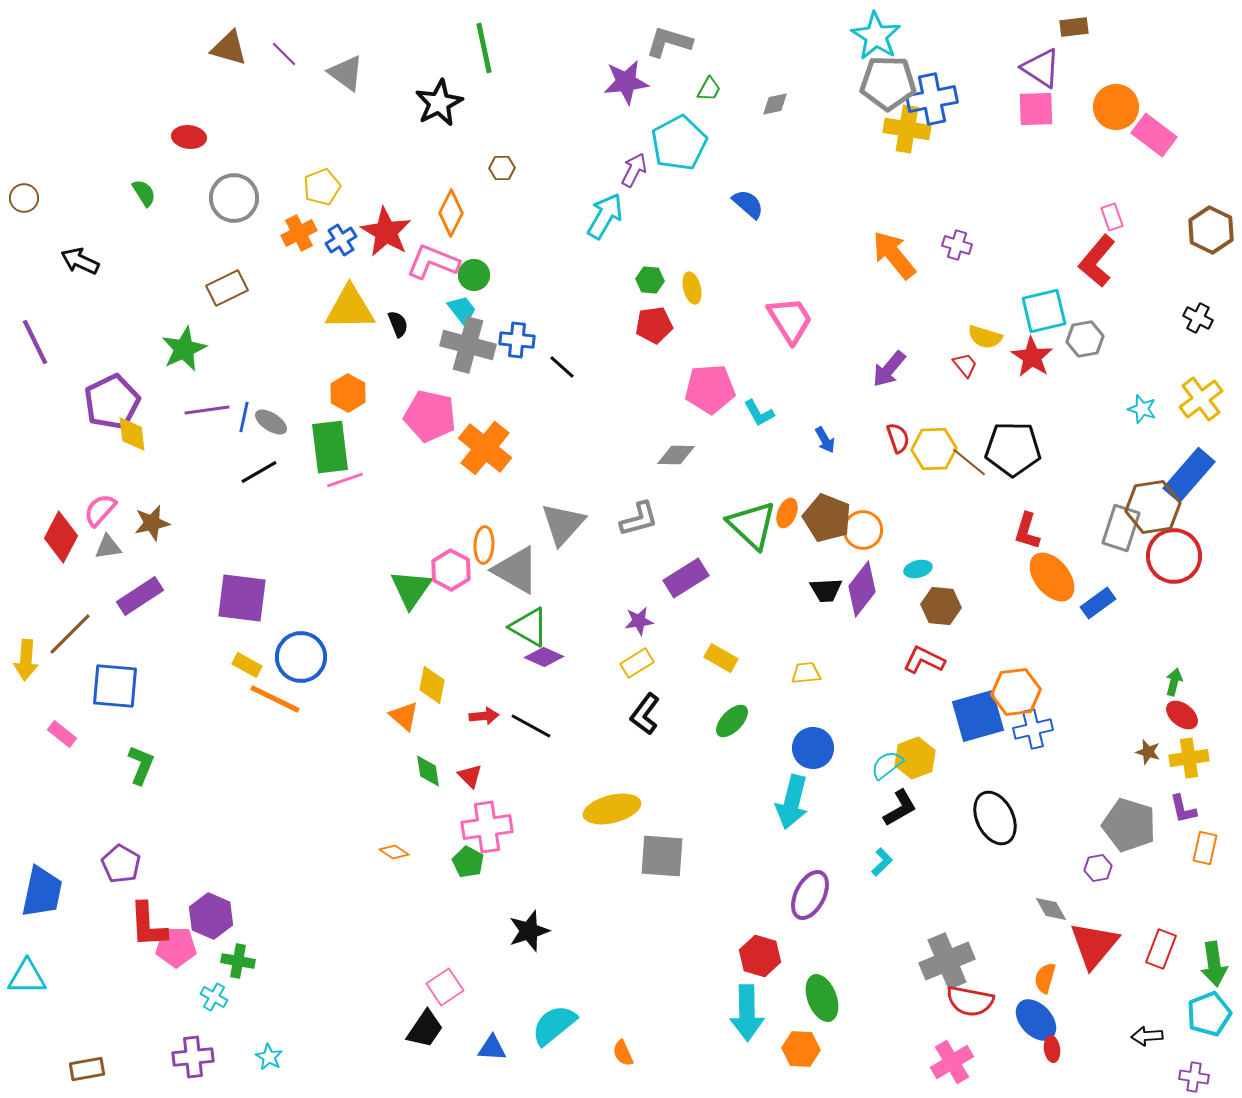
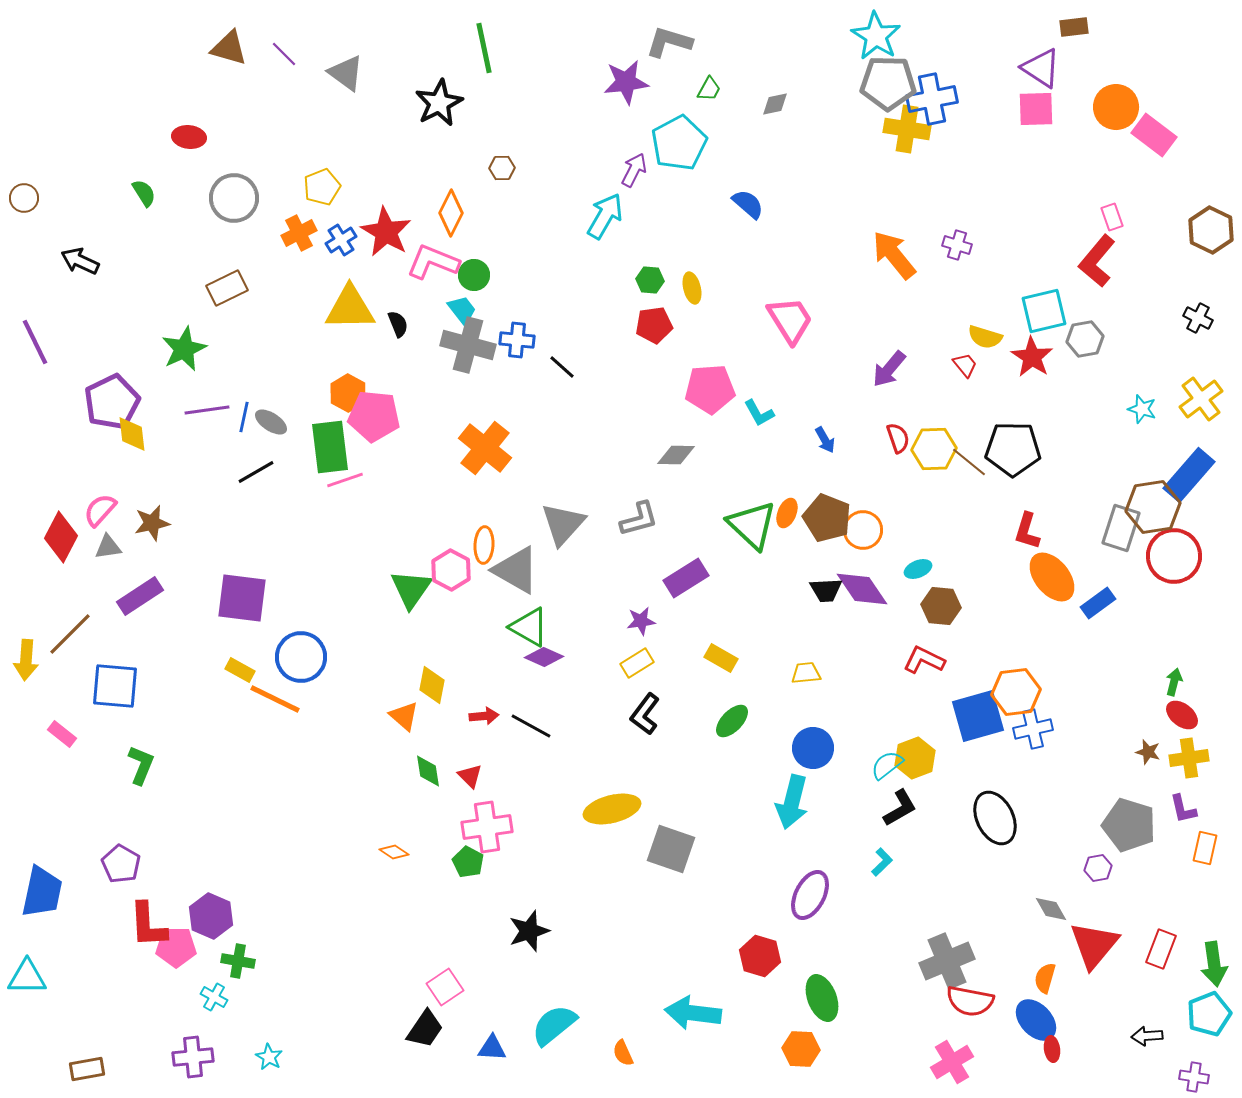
pink pentagon at (430, 416): moved 56 px left; rotated 6 degrees counterclockwise
black line at (259, 472): moved 3 px left
cyan ellipse at (918, 569): rotated 8 degrees counterclockwise
purple diamond at (862, 589): rotated 72 degrees counterclockwise
purple star at (639, 621): moved 2 px right
yellow rectangle at (247, 665): moved 7 px left, 5 px down
gray square at (662, 856): moved 9 px right, 7 px up; rotated 15 degrees clockwise
cyan arrow at (747, 1013): moved 54 px left; rotated 98 degrees clockwise
